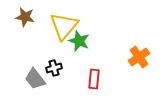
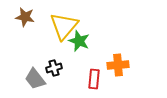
orange cross: moved 21 px left, 8 px down; rotated 30 degrees clockwise
